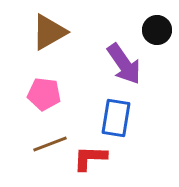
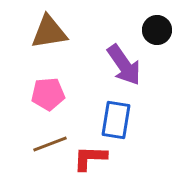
brown triangle: rotated 21 degrees clockwise
purple arrow: moved 1 px down
pink pentagon: moved 4 px right; rotated 12 degrees counterclockwise
blue rectangle: moved 2 px down
